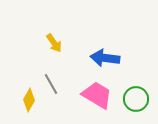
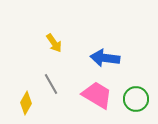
yellow diamond: moved 3 px left, 3 px down
